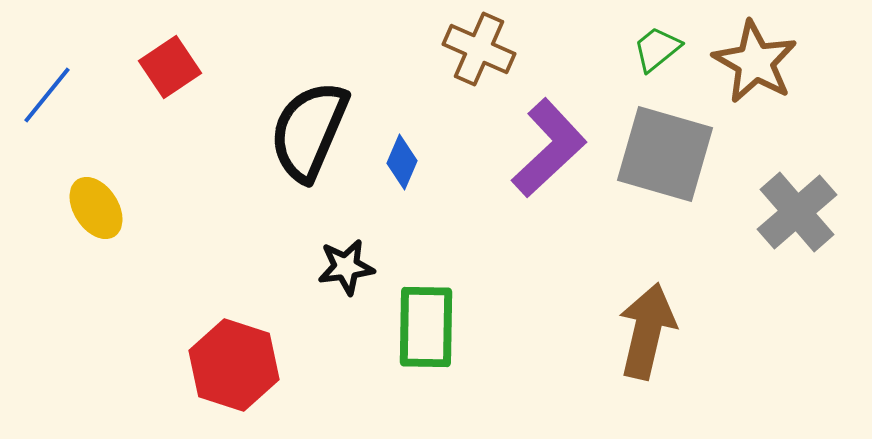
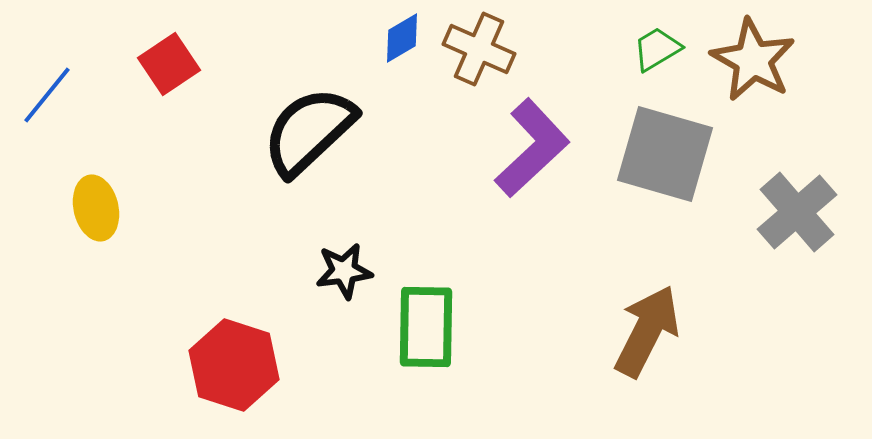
green trapezoid: rotated 8 degrees clockwise
brown star: moved 2 px left, 2 px up
red square: moved 1 px left, 3 px up
black semicircle: rotated 24 degrees clockwise
purple L-shape: moved 17 px left
blue diamond: moved 124 px up; rotated 36 degrees clockwise
yellow ellipse: rotated 20 degrees clockwise
black star: moved 2 px left, 4 px down
brown arrow: rotated 14 degrees clockwise
